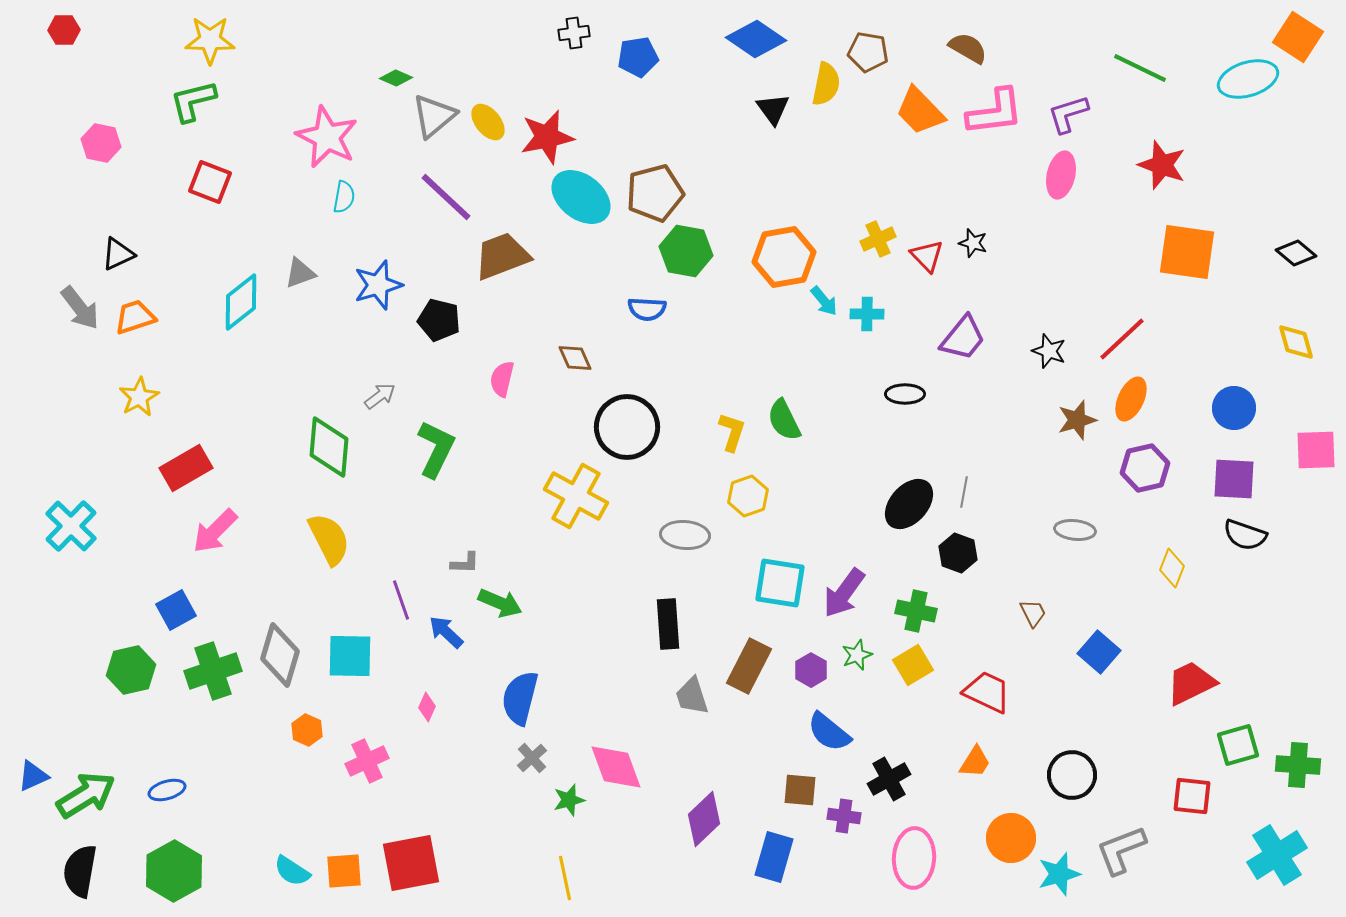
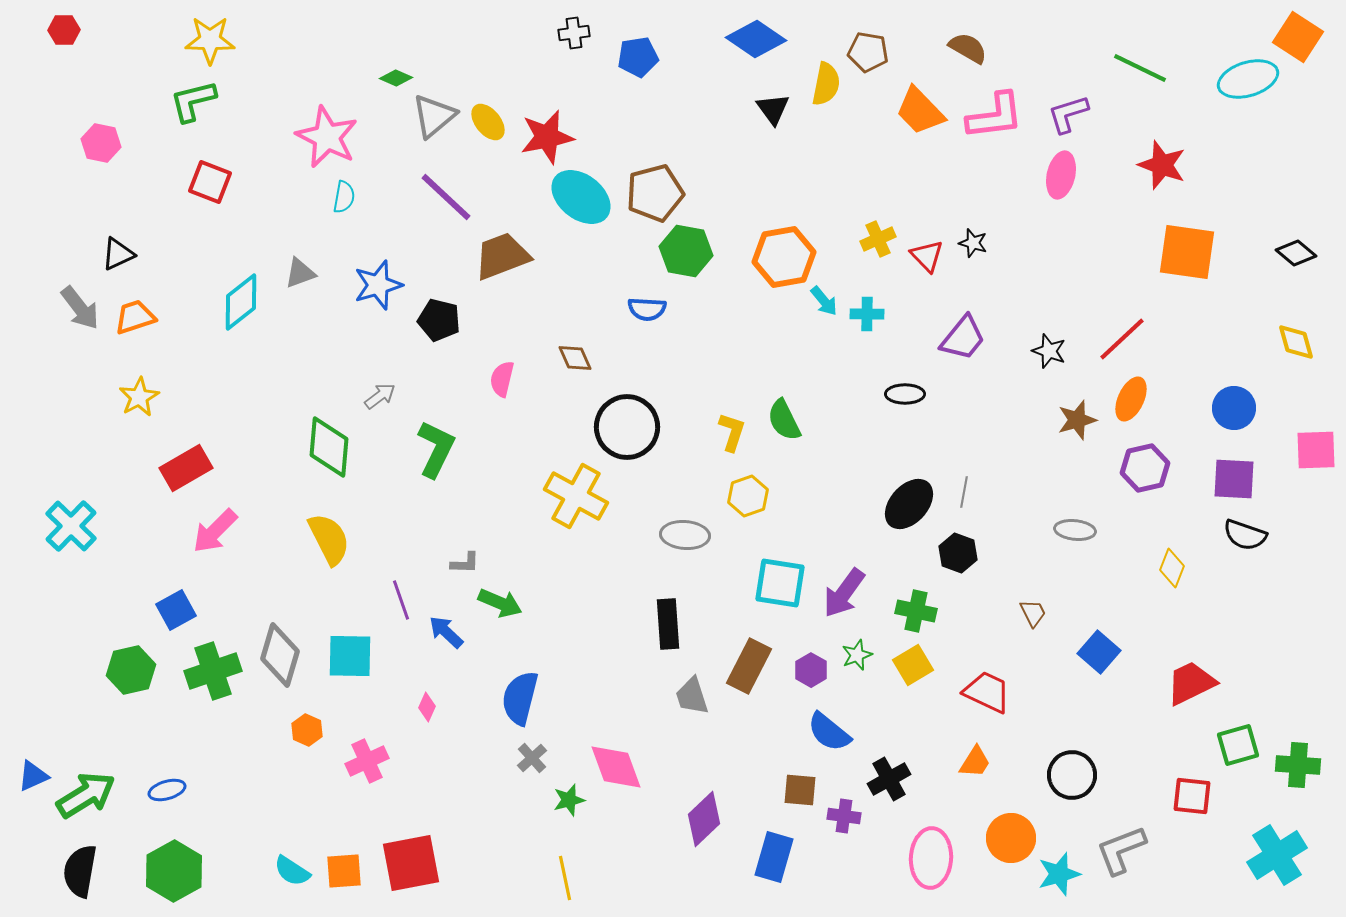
pink L-shape at (995, 112): moved 4 px down
pink ellipse at (914, 858): moved 17 px right
